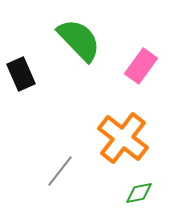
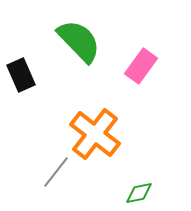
green semicircle: moved 1 px down
black rectangle: moved 1 px down
orange cross: moved 28 px left, 4 px up
gray line: moved 4 px left, 1 px down
